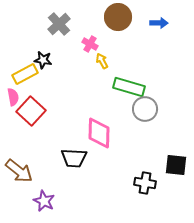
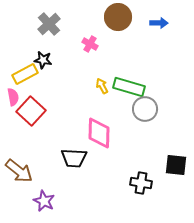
gray cross: moved 10 px left
yellow arrow: moved 25 px down
black cross: moved 4 px left
